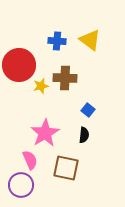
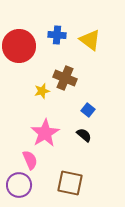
blue cross: moved 6 px up
red circle: moved 19 px up
brown cross: rotated 20 degrees clockwise
yellow star: moved 1 px right, 5 px down
black semicircle: rotated 56 degrees counterclockwise
brown square: moved 4 px right, 15 px down
purple circle: moved 2 px left
